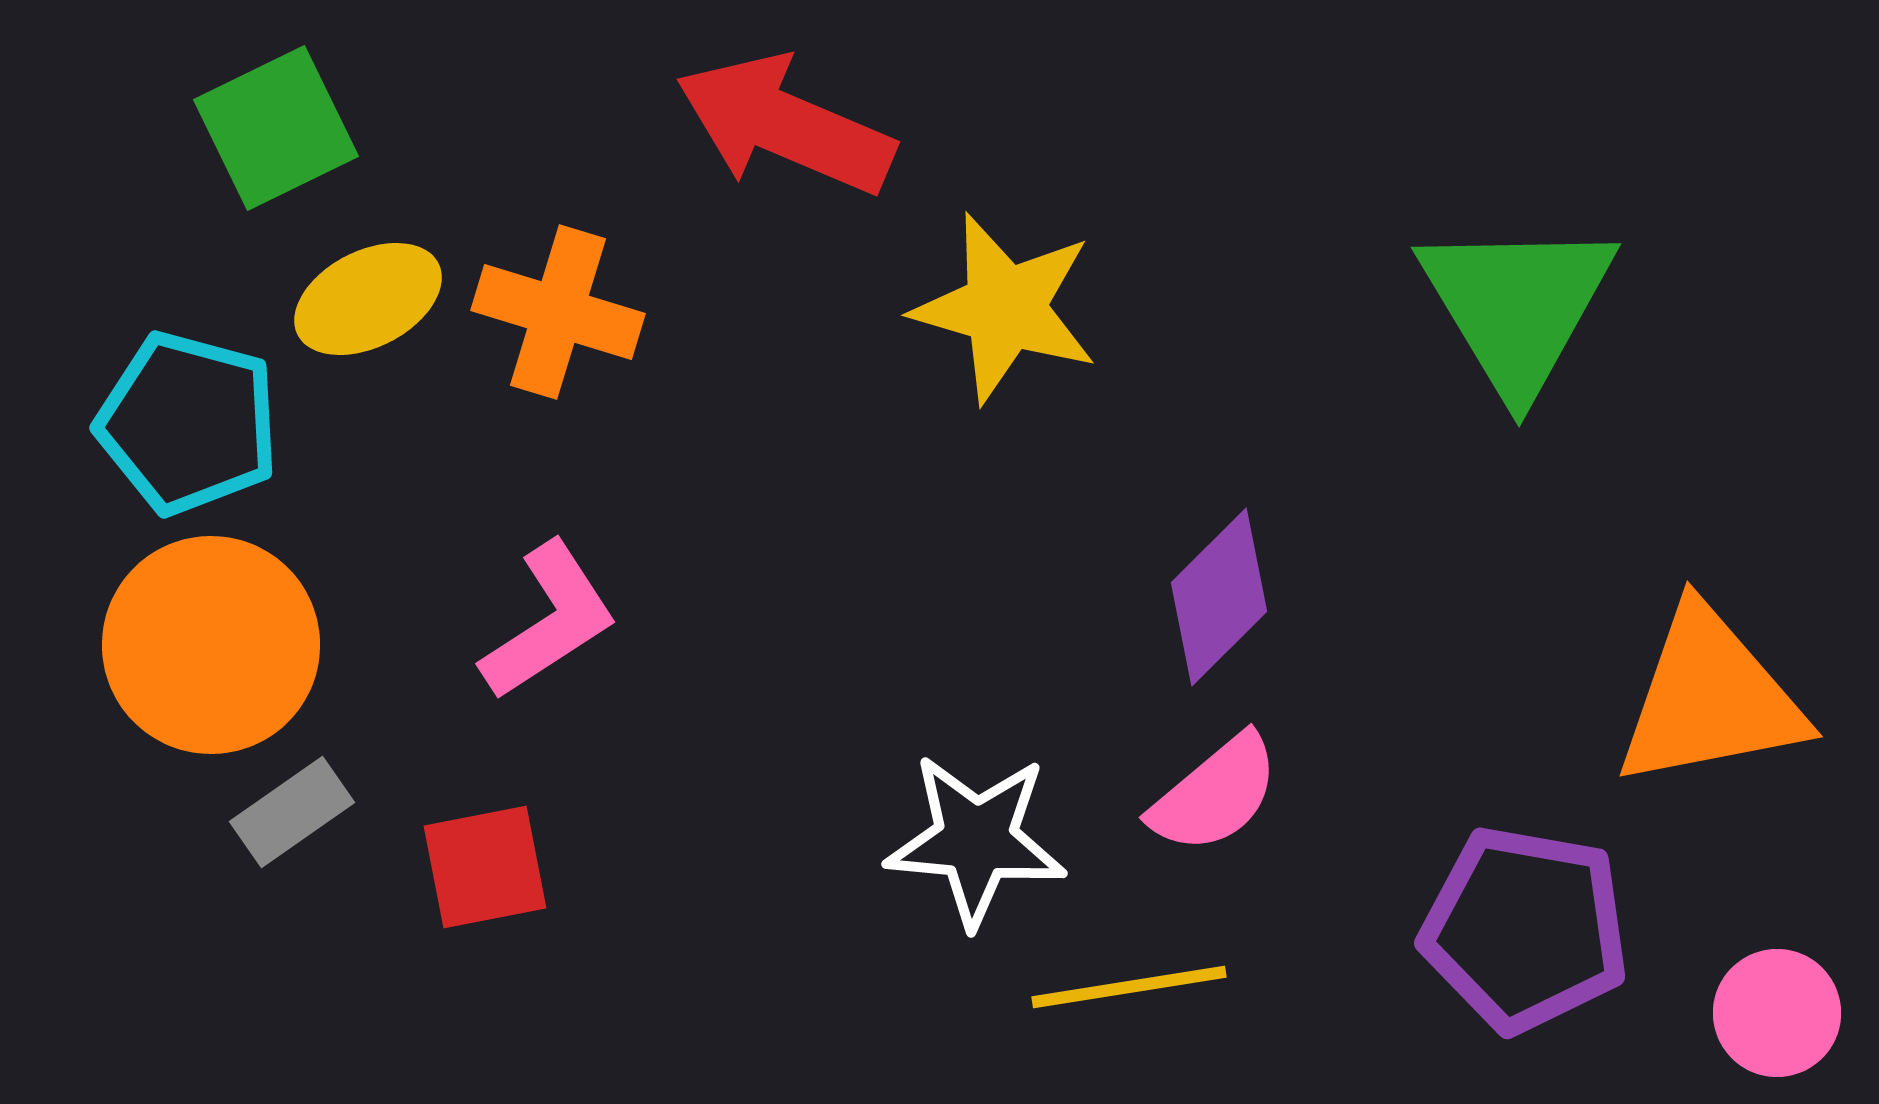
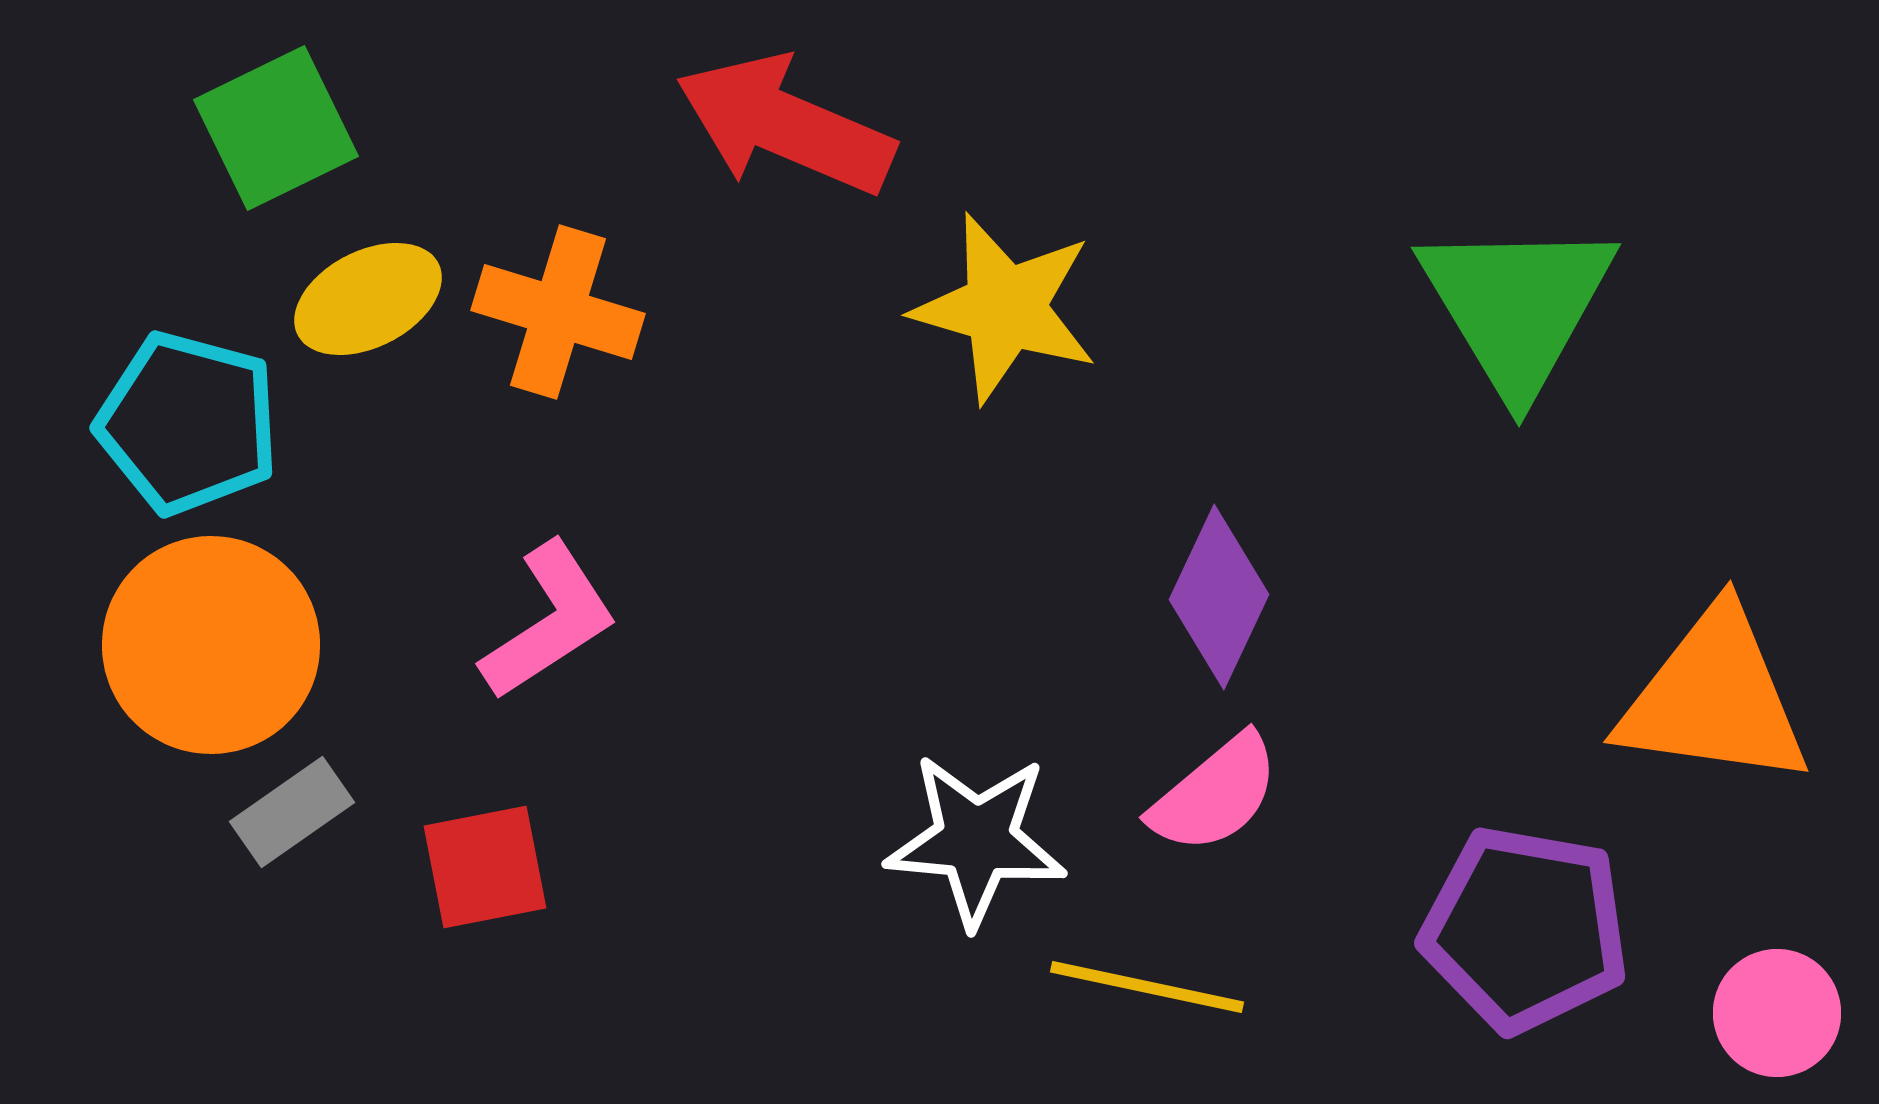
purple diamond: rotated 20 degrees counterclockwise
orange triangle: moved 4 px right; rotated 19 degrees clockwise
yellow line: moved 18 px right; rotated 21 degrees clockwise
